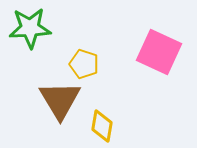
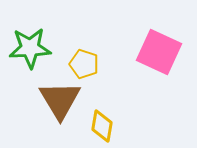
green star: moved 20 px down
